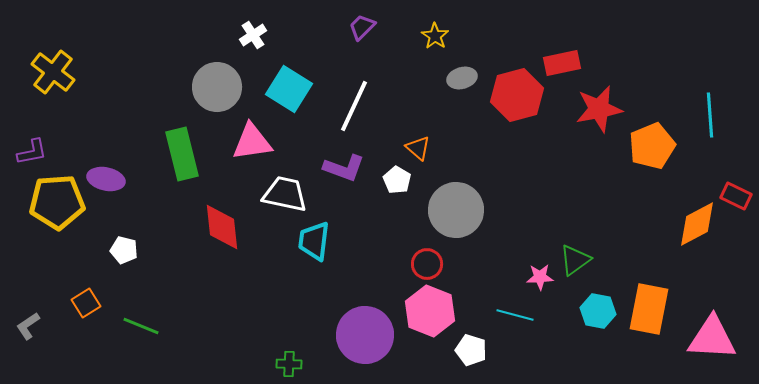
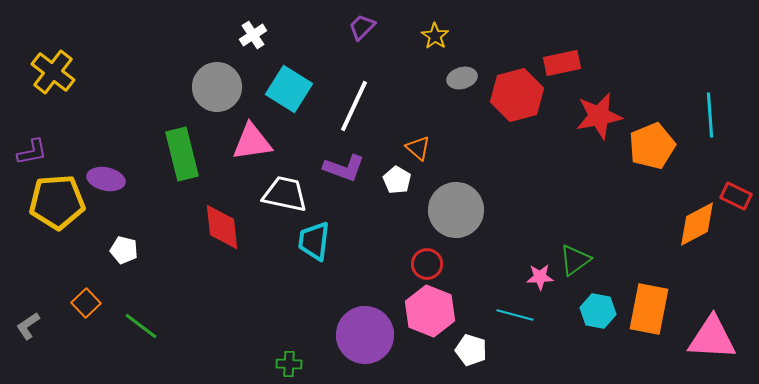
red star at (599, 109): moved 7 px down
orange square at (86, 303): rotated 12 degrees counterclockwise
green line at (141, 326): rotated 15 degrees clockwise
